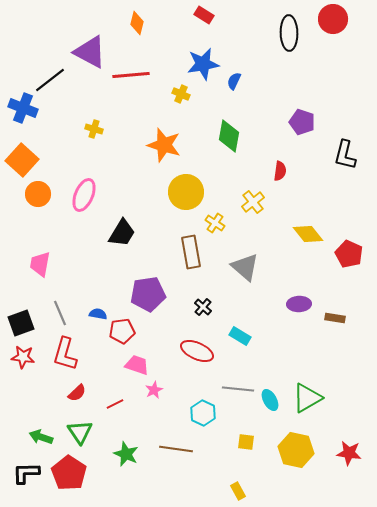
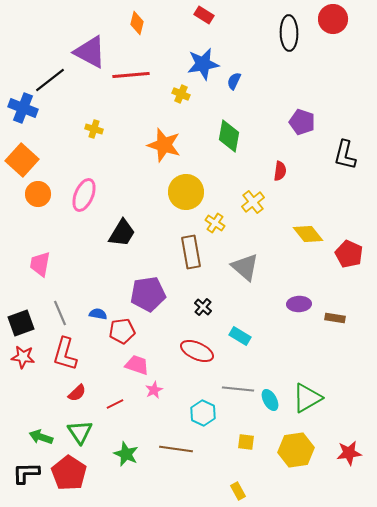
yellow hexagon at (296, 450): rotated 20 degrees counterclockwise
red star at (349, 453): rotated 15 degrees counterclockwise
